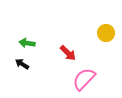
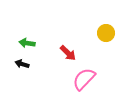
black arrow: rotated 16 degrees counterclockwise
